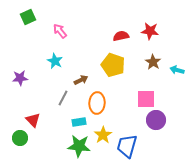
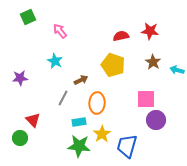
yellow star: moved 1 px left, 1 px up
